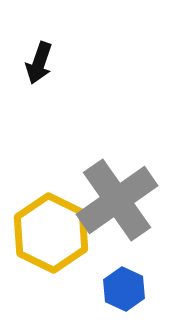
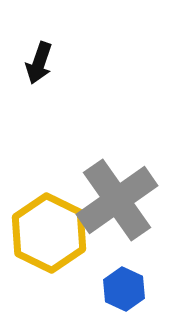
yellow hexagon: moved 2 px left
